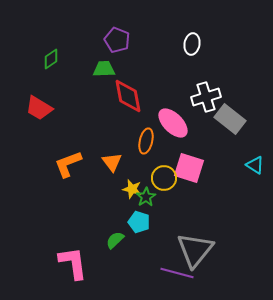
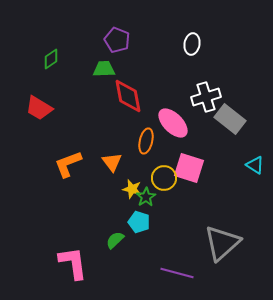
gray triangle: moved 27 px right, 7 px up; rotated 9 degrees clockwise
